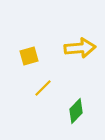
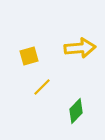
yellow line: moved 1 px left, 1 px up
